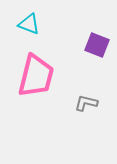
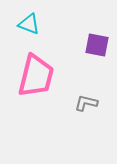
purple square: rotated 10 degrees counterclockwise
